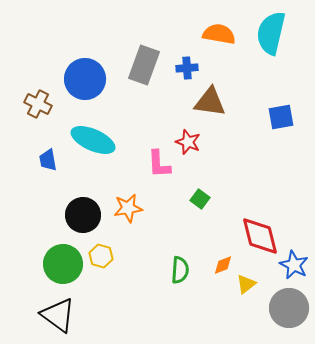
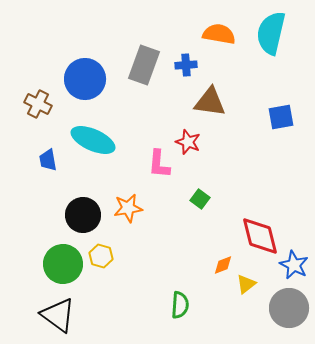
blue cross: moved 1 px left, 3 px up
pink L-shape: rotated 8 degrees clockwise
green semicircle: moved 35 px down
